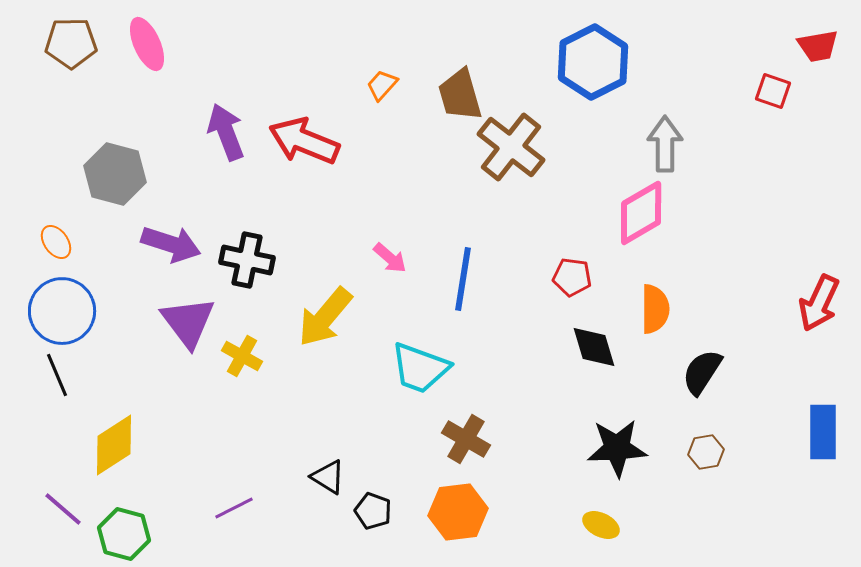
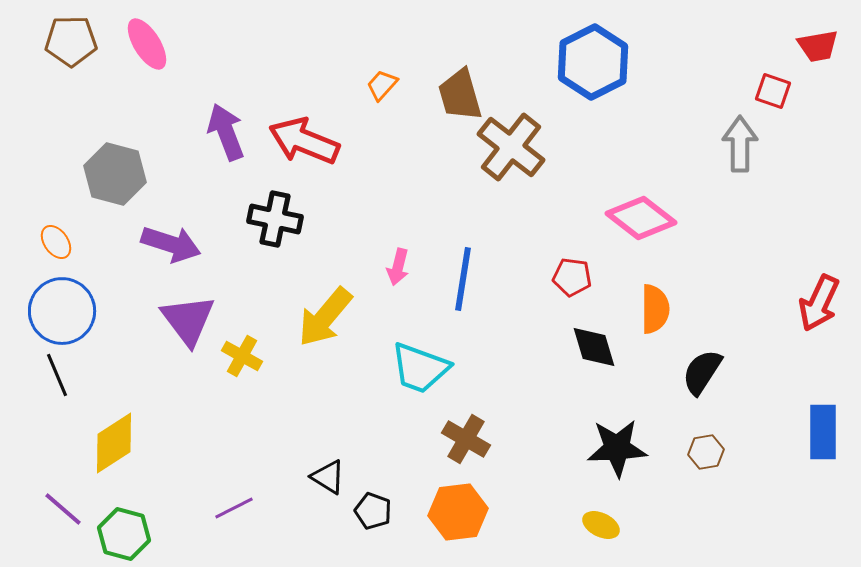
brown pentagon at (71, 43): moved 2 px up
pink ellipse at (147, 44): rotated 8 degrees counterclockwise
gray arrow at (665, 144): moved 75 px right
pink diamond at (641, 213): moved 5 px down; rotated 68 degrees clockwise
pink arrow at (390, 258): moved 8 px right, 9 px down; rotated 63 degrees clockwise
black cross at (247, 260): moved 28 px right, 41 px up
purple triangle at (188, 322): moved 2 px up
yellow diamond at (114, 445): moved 2 px up
